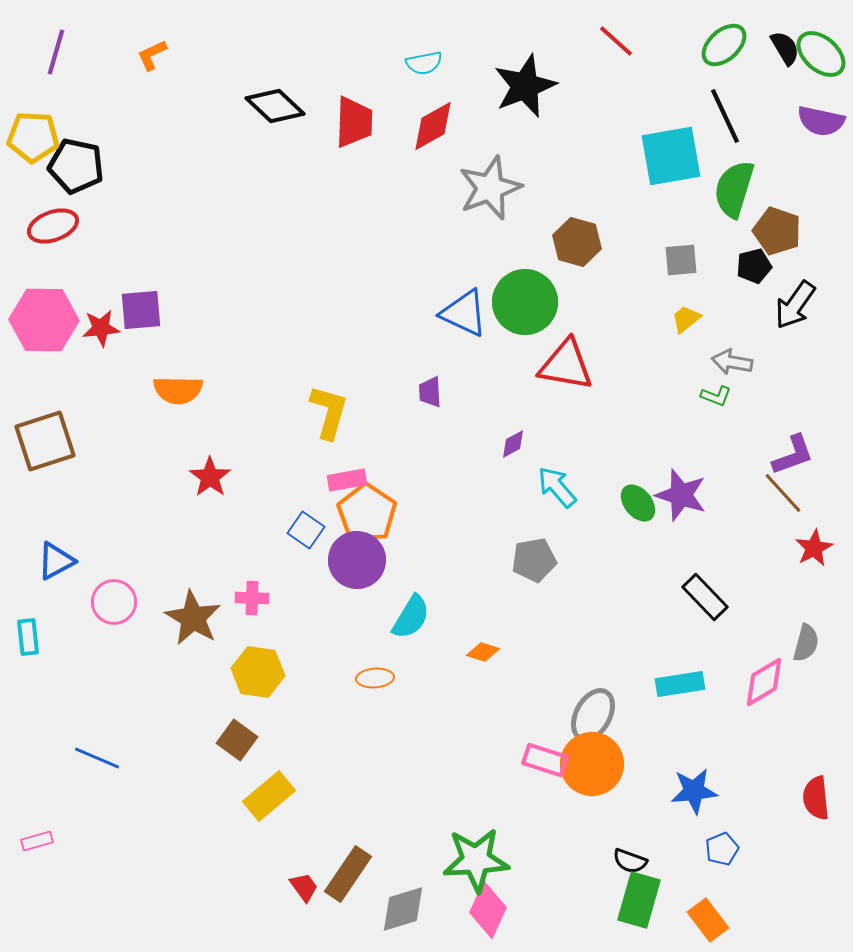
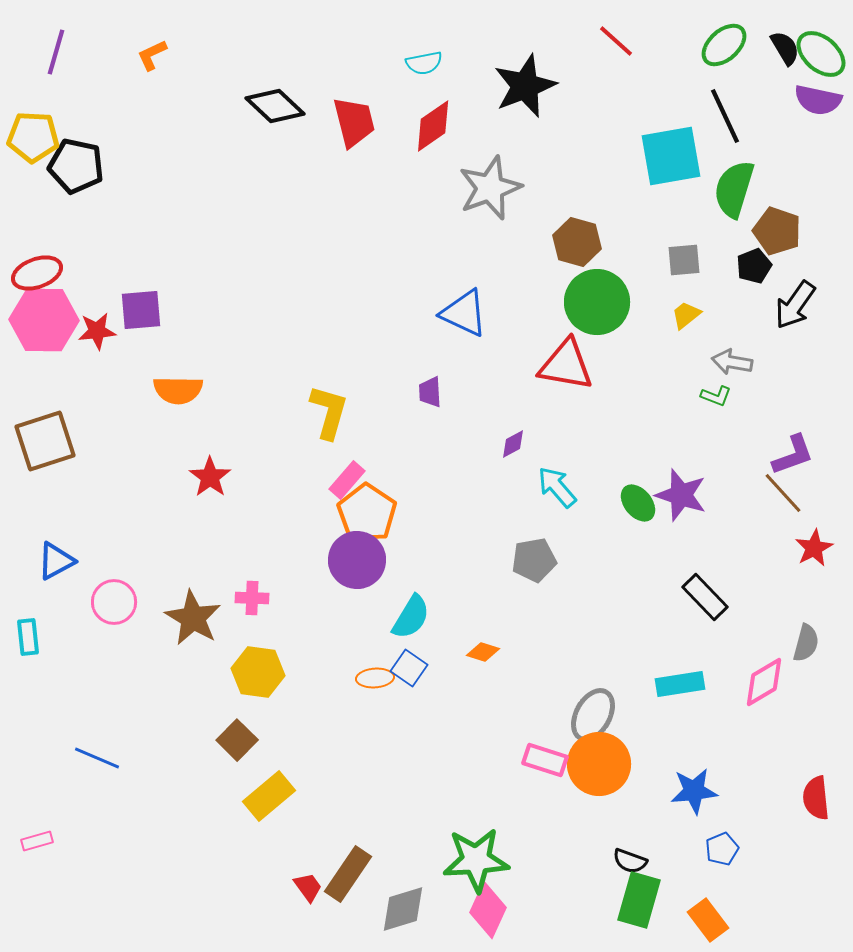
purple semicircle at (821, 121): moved 3 px left, 21 px up
red trapezoid at (354, 122): rotated 16 degrees counterclockwise
red diamond at (433, 126): rotated 6 degrees counterclockwise
red ellipse at (53, 226): moved 16 px left, 47 px down
gray square at (681, 260): moved 3 px right
black pentagon at (754, 266): rotated 8 degrees counterclockwise
green circle at (525, 302): moved 72 px right
yellow trapezoid at (686, 319): moved 4 px up
red star at (101, 328): moved 4 px left, 3 px down
pink rectangle at (347, 480): rotated 39 degrees counterclockwise
blue square at (306, 530): moved 103 px right, 138 px down
brown square at (237, 740): rotated 9 degrees clockwise
orange circle at (592, 764): moved 7 px right
red trapezoid at (304, 887): moved 4 px right
